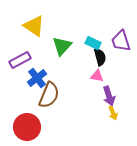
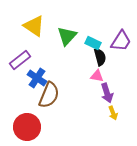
purple trapezoid: rotated 130 degrees counterclockwise
green triangle: moved 5 px right, 10 px up
purple rectangle: rotated 10 degrees counterclockwise
blue cross: rotated 18 degrees counterclockwise
purple arrow: moved 2 px left, 3 px up
